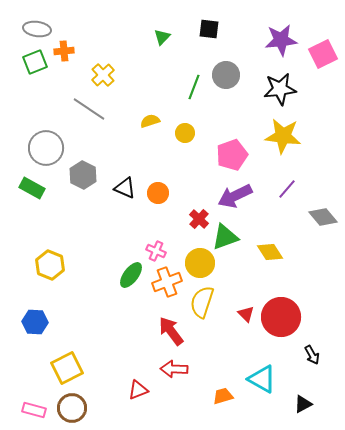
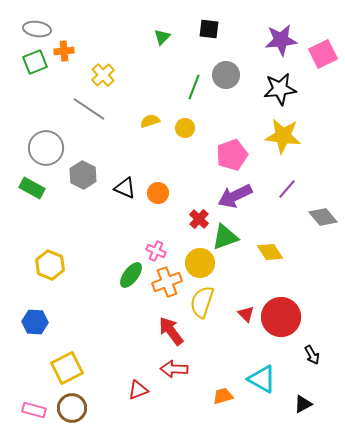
yellow circle at (185, 133): moved 5 px up
